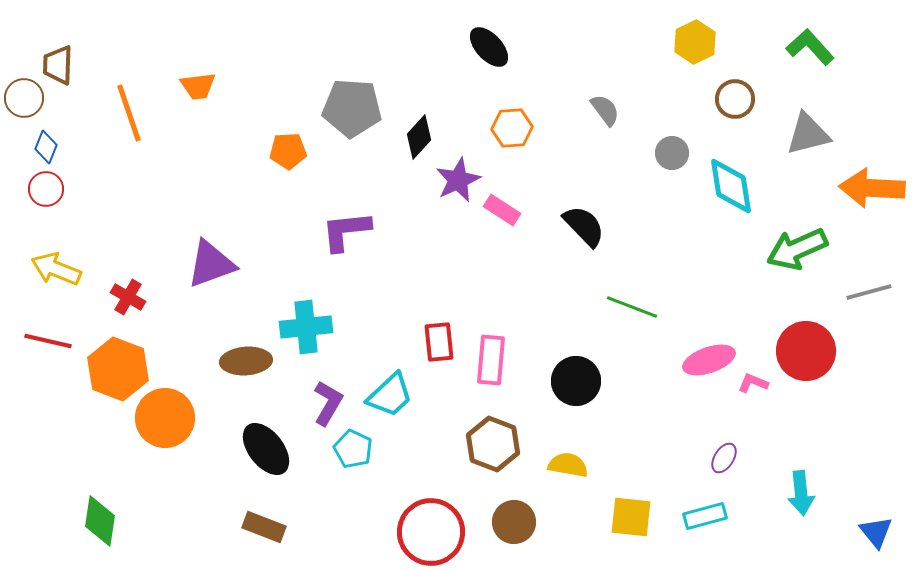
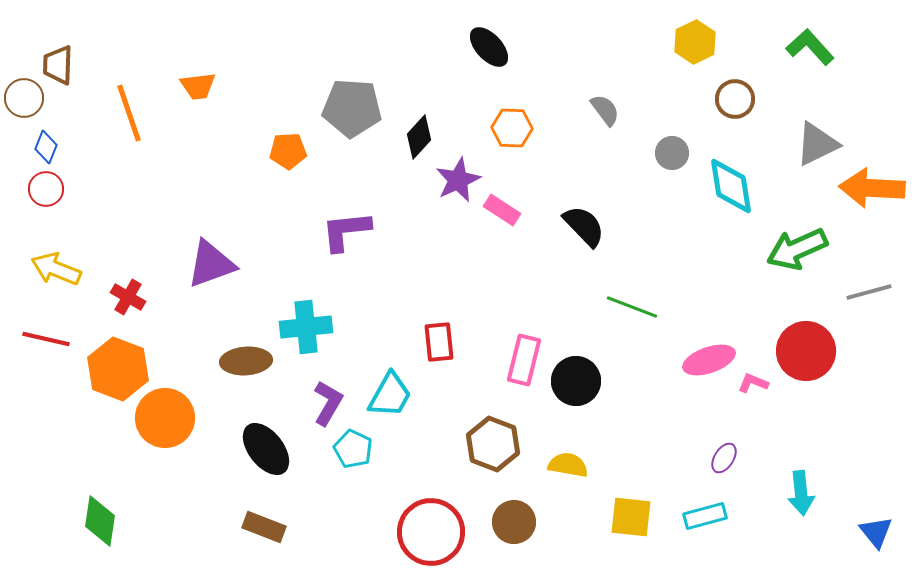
orange hexagon at (512, 128): rotated 6 degrees clockwise
gray triangle at (808, 134): moved 9 px right, 10 px down; rotated 12 degrees counterclockwise
red line at (48, 341): moved 2 px left, 2 px up
pink rectangle at (491, 360): moved 33 px right; rotated 9 degrees clockwise
cyan trapezoid at (390, 395): rotated 18 degrees counterclockwise
